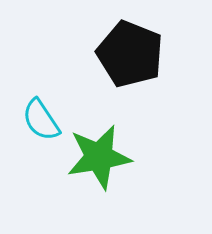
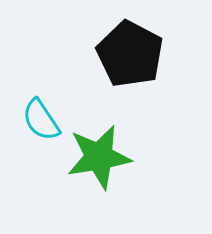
black pentagon: rotated 6 degrees clockwise
